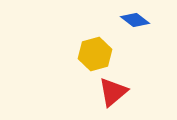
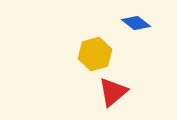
blue diamond: moved 1 px right, 3 px down
